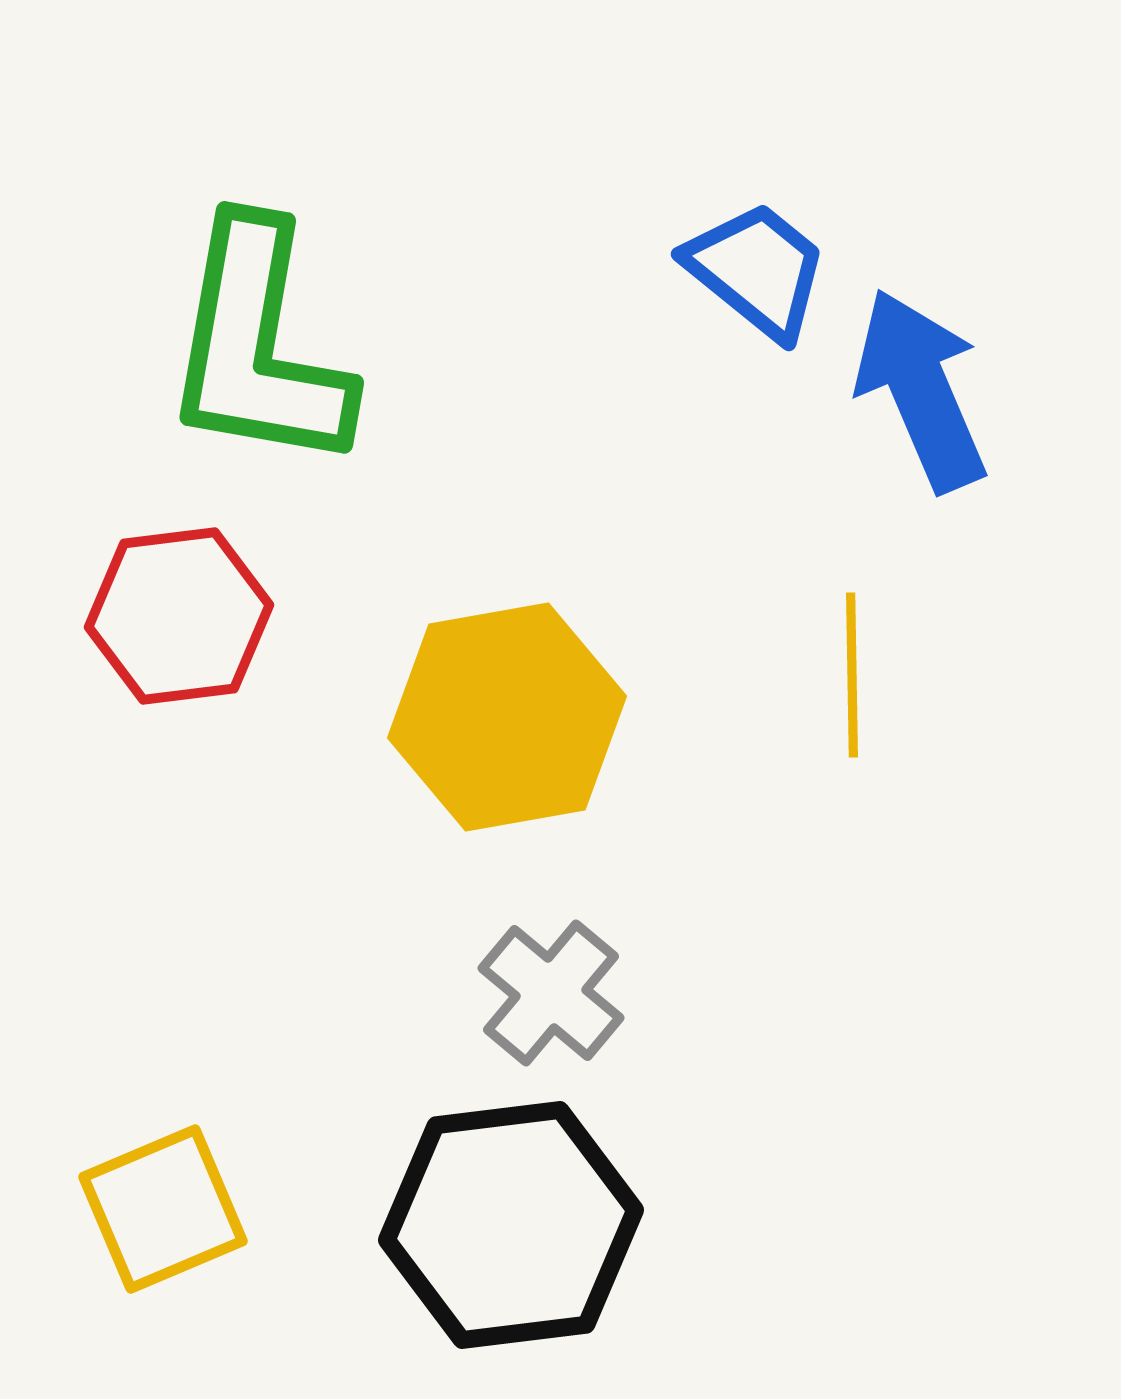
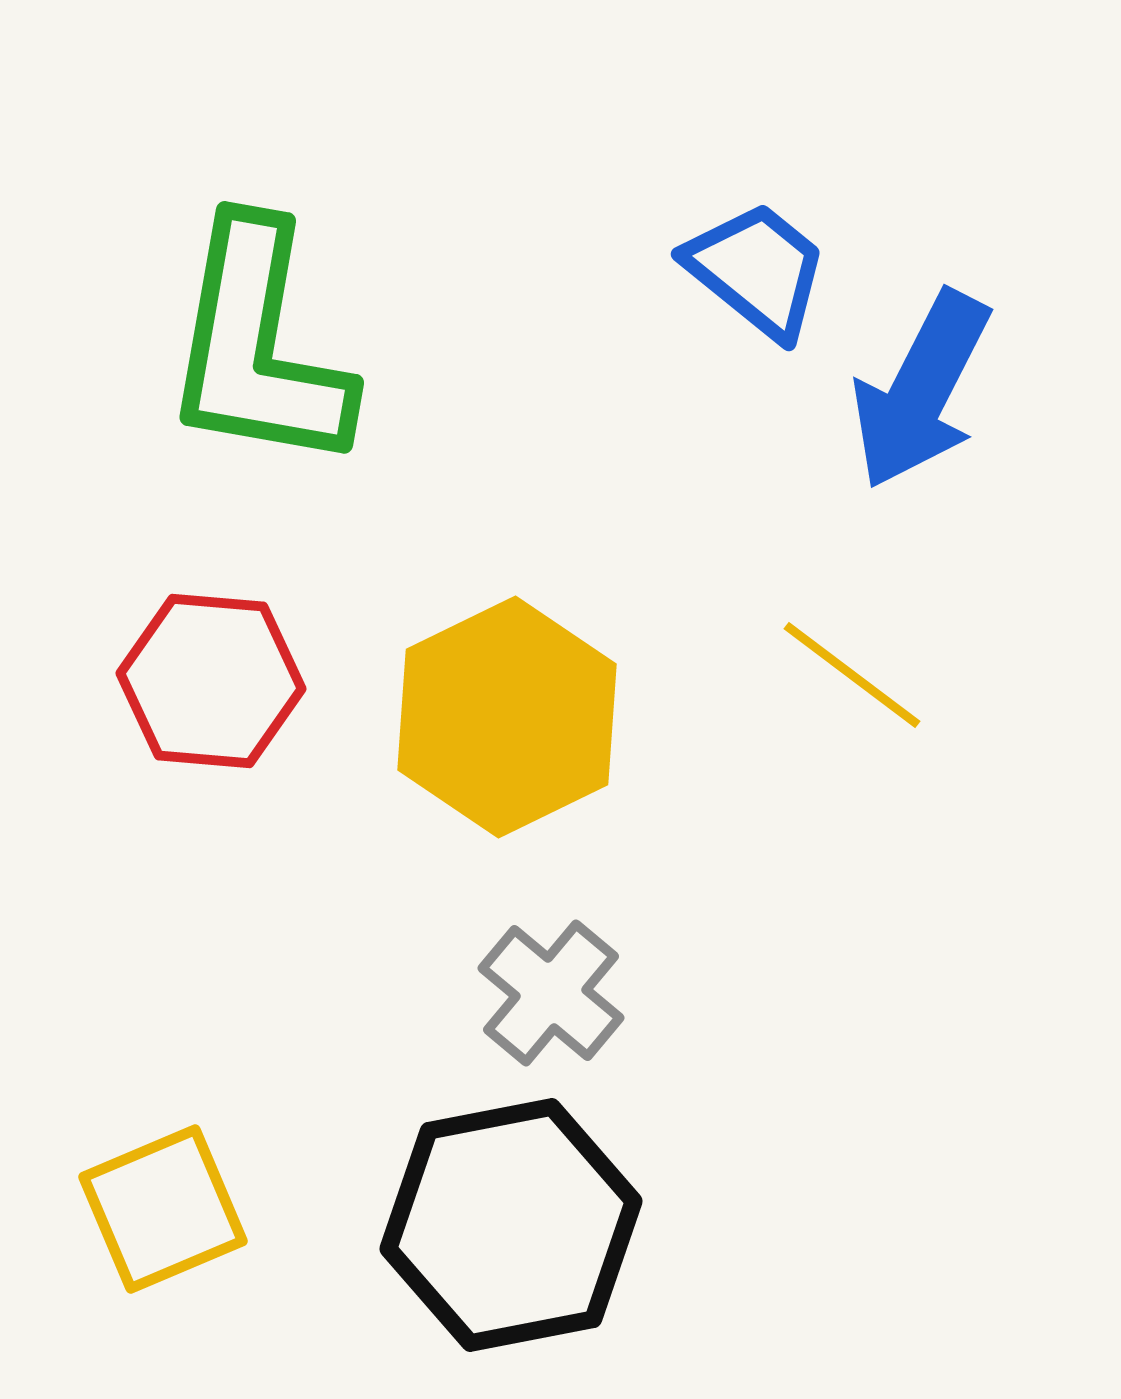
blue arrow: rotated 130 degrees counterclockwise
red hexagon: moved 32 px right, 65 px down; rotated 12 degrees clockwise
yellow line: rotated 52 degrees counterclockwise
yellow hexagon: rotated 16 degrees counterclockwise
black hexagon: rotated 4 degrees counterclockwise
